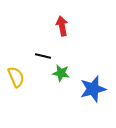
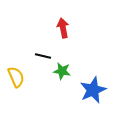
red arrow: moved 1 px right, 2 px down
green star: moved 1 px right, 2 px up
blue star: moved 1 px down; rotated 8 degrees counterclockwise
